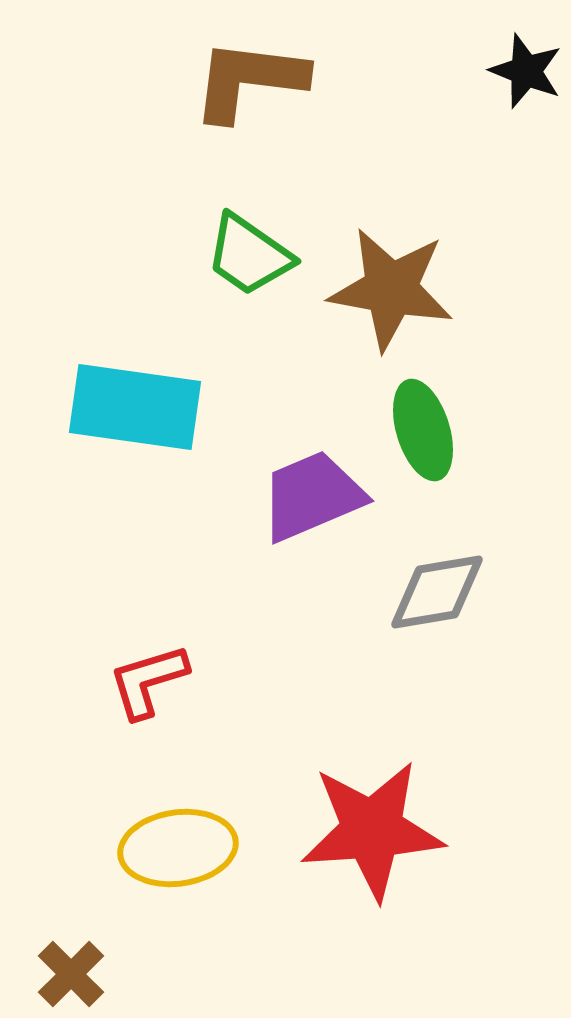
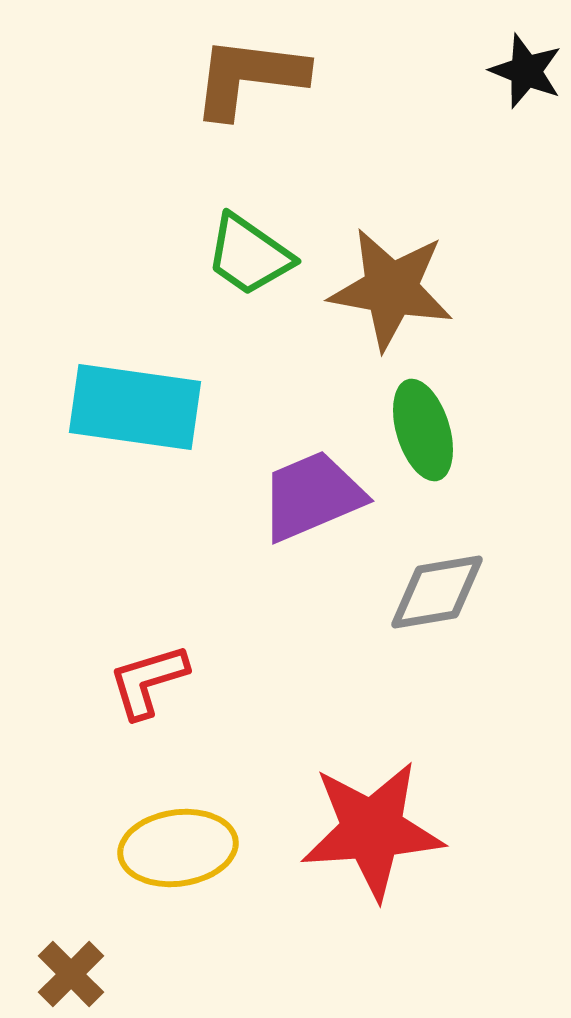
brown L-shape: moved 3 px up
